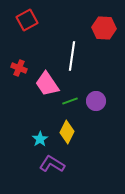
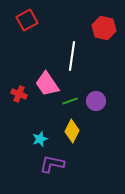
red hexagon: rotated 10 degrees clockwise
red cross: moved 26 px down
yellow diamond: moved 5 px right, 1 px up
cyan star: rotated 14 degrees clockwise
purple L-shape: rotated 20 degrees counterclockwise
